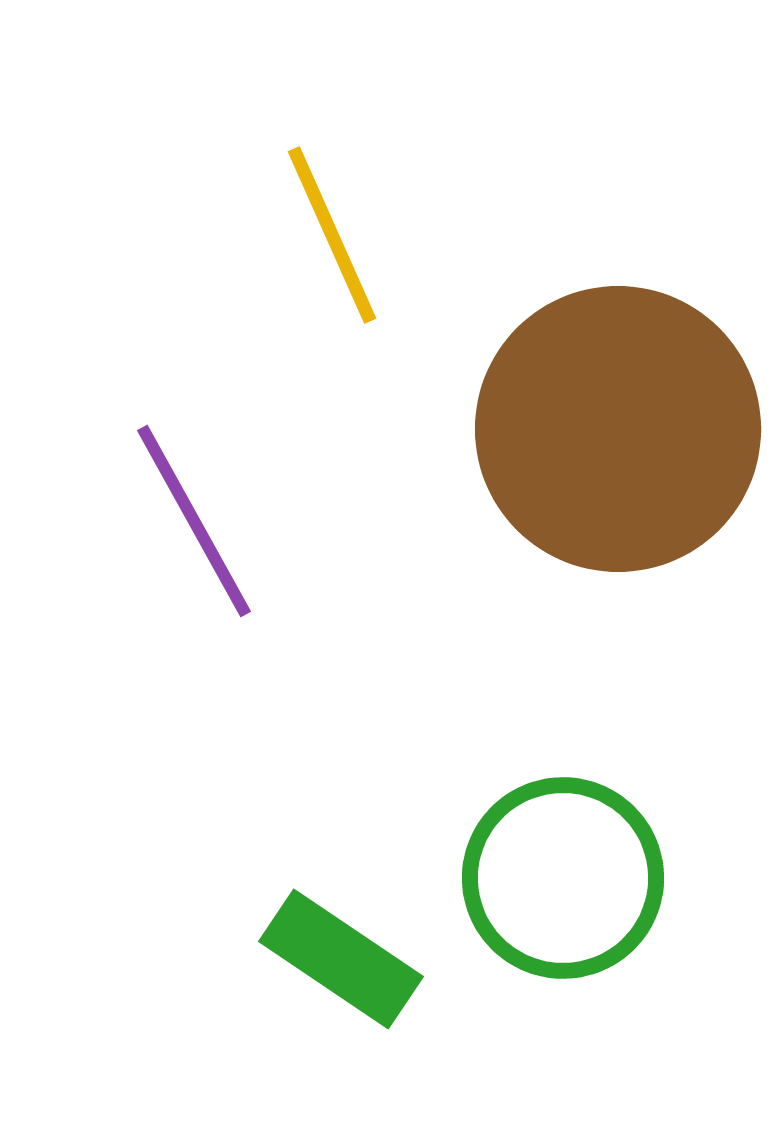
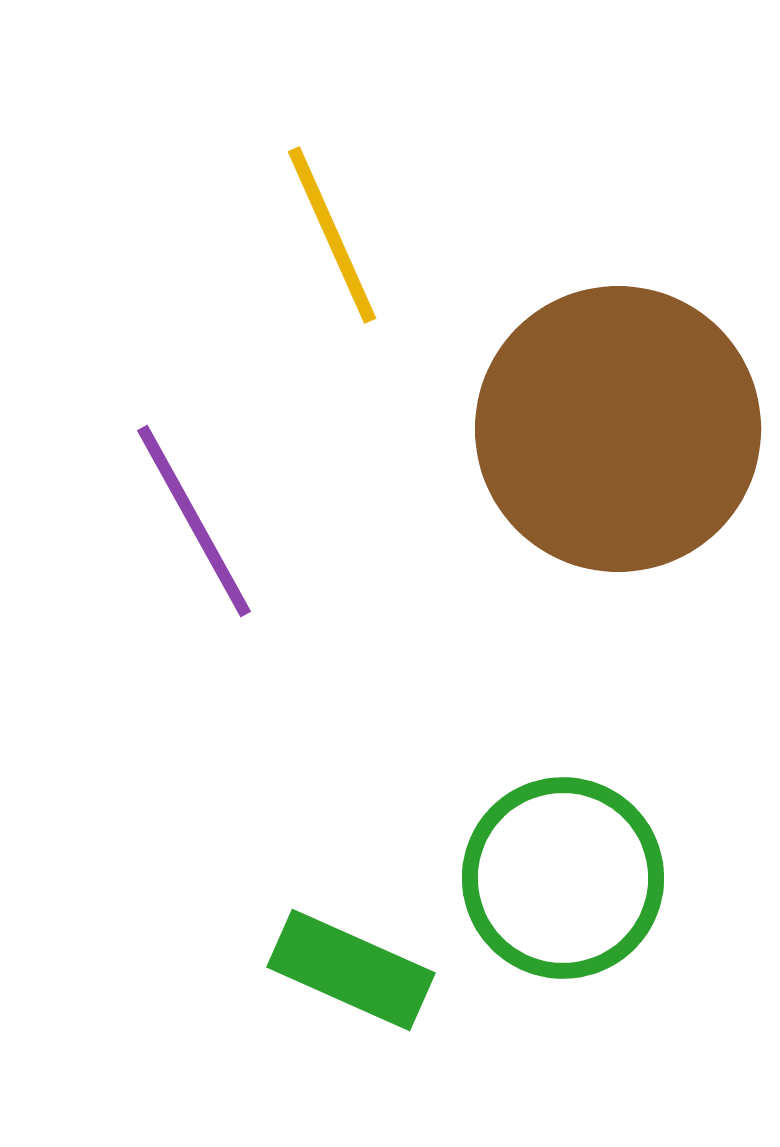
green rectangle: moved 10 px right, 11 px down; rotated 10 degrees counterclockwise
